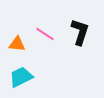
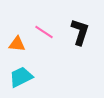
pink line: moved 1 px left, 2 px up
